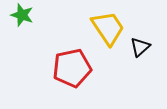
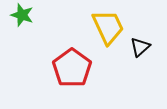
yellow trapezoid: moved 1 px up; rotated 9 degrees clockwise
red pentagon: rotated 24 degrees counterclockwise
